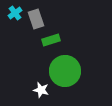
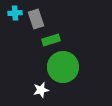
cyan cross: rotated 32 degrees clockwise
green circle: moved 2 px left, 4 px up
white star: rotated 28 degrees counterclockwise
